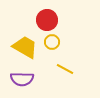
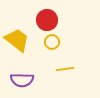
yellow trapezoid: moved 8 px left, 7 px up; rotated 8 degrees clockwise
yellow line: rotated 36 degrees counterclockwise
purple semicircle: moved 1 px down
